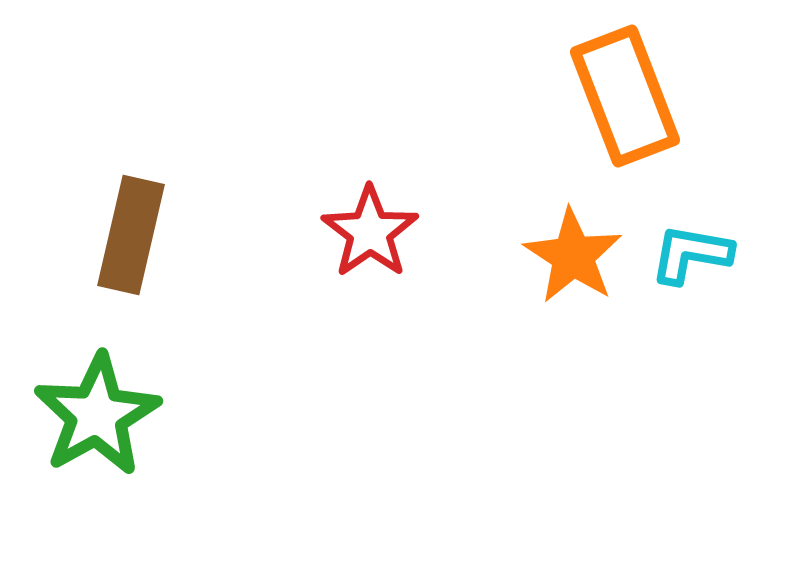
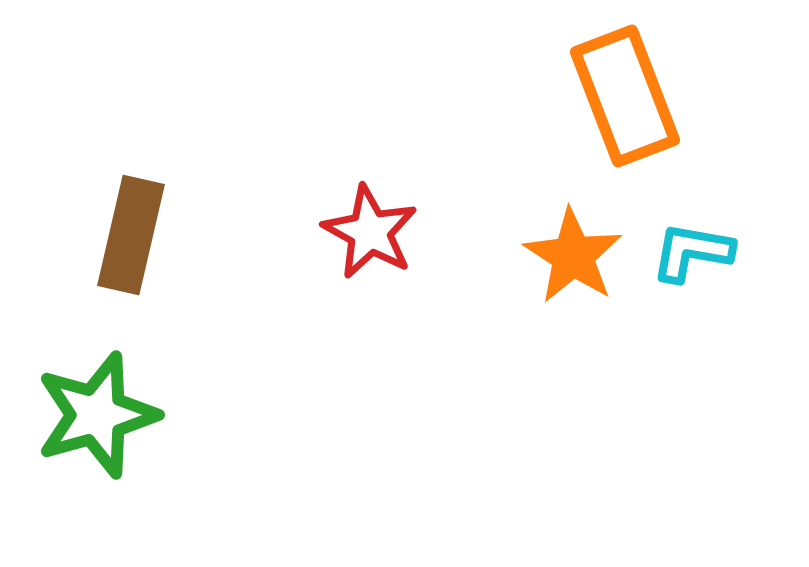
red star: rotated 8 degrees counterclockwise
cyan L-shape: moved 1 px right, 2 px up
green star: rotated 13 degrees clockwise
